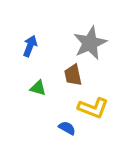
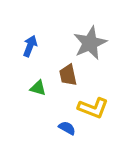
brown trapezoid: moved 5 px left
